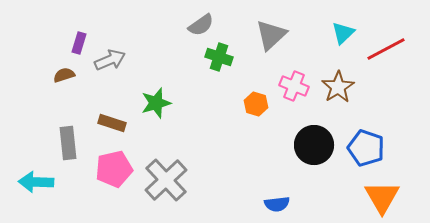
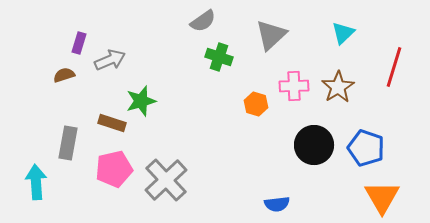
gray semicircle: moved 2 px right, 4 px up
red line: moved 8 px right, 18 px down; rotated 45 degrees counterclockwise
pink cross: rotated 24 degrees counterclockwise
green star: moved 15 px left, 2 px up
gray rectangle: rotated 16 degrees clockwise
cyan arrow: rotated 84 degrees clockwise
